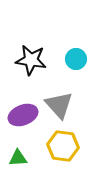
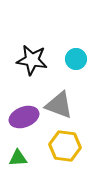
black star: moved 1 px right
gray triangle: rotated 28 degrees counterclockwise
purple ellipse: moved 1 px right, 2 px down
yellow hexagon: moved 2 px right
